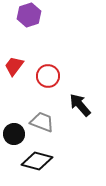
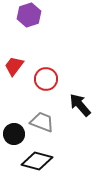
red circle: moved 2 px left, 3 px down
